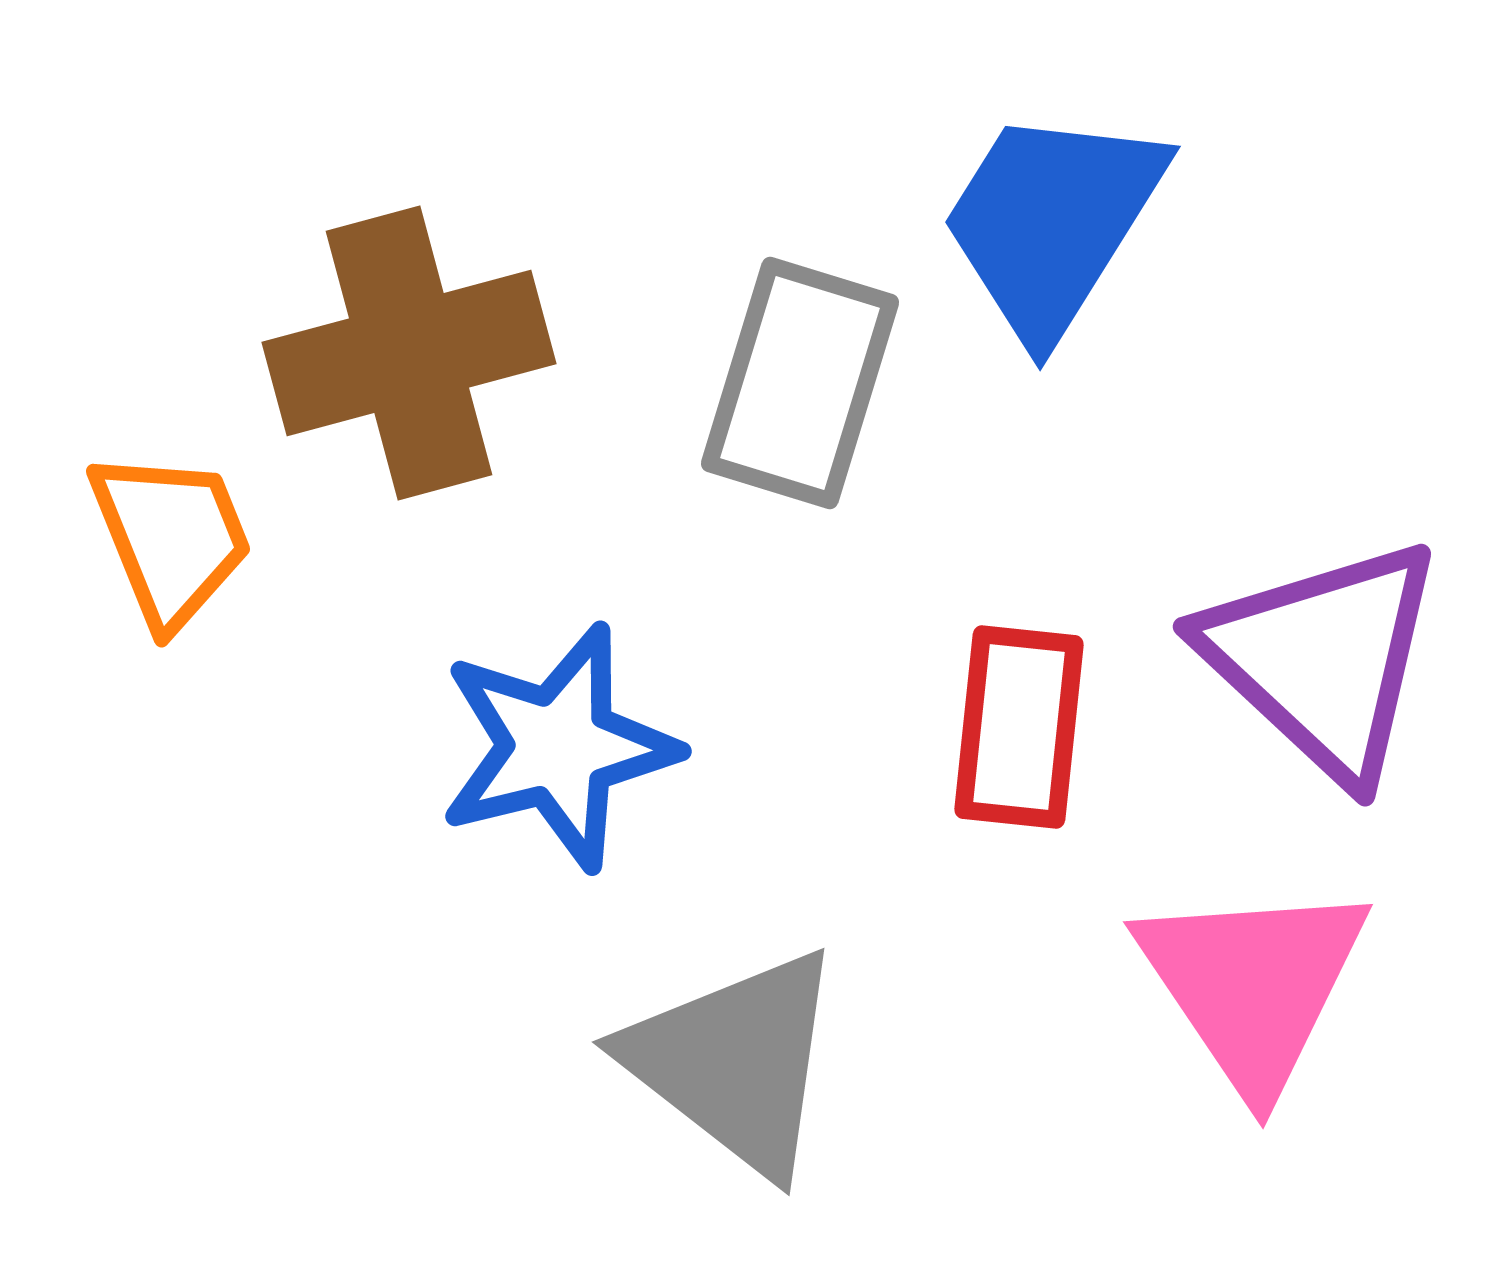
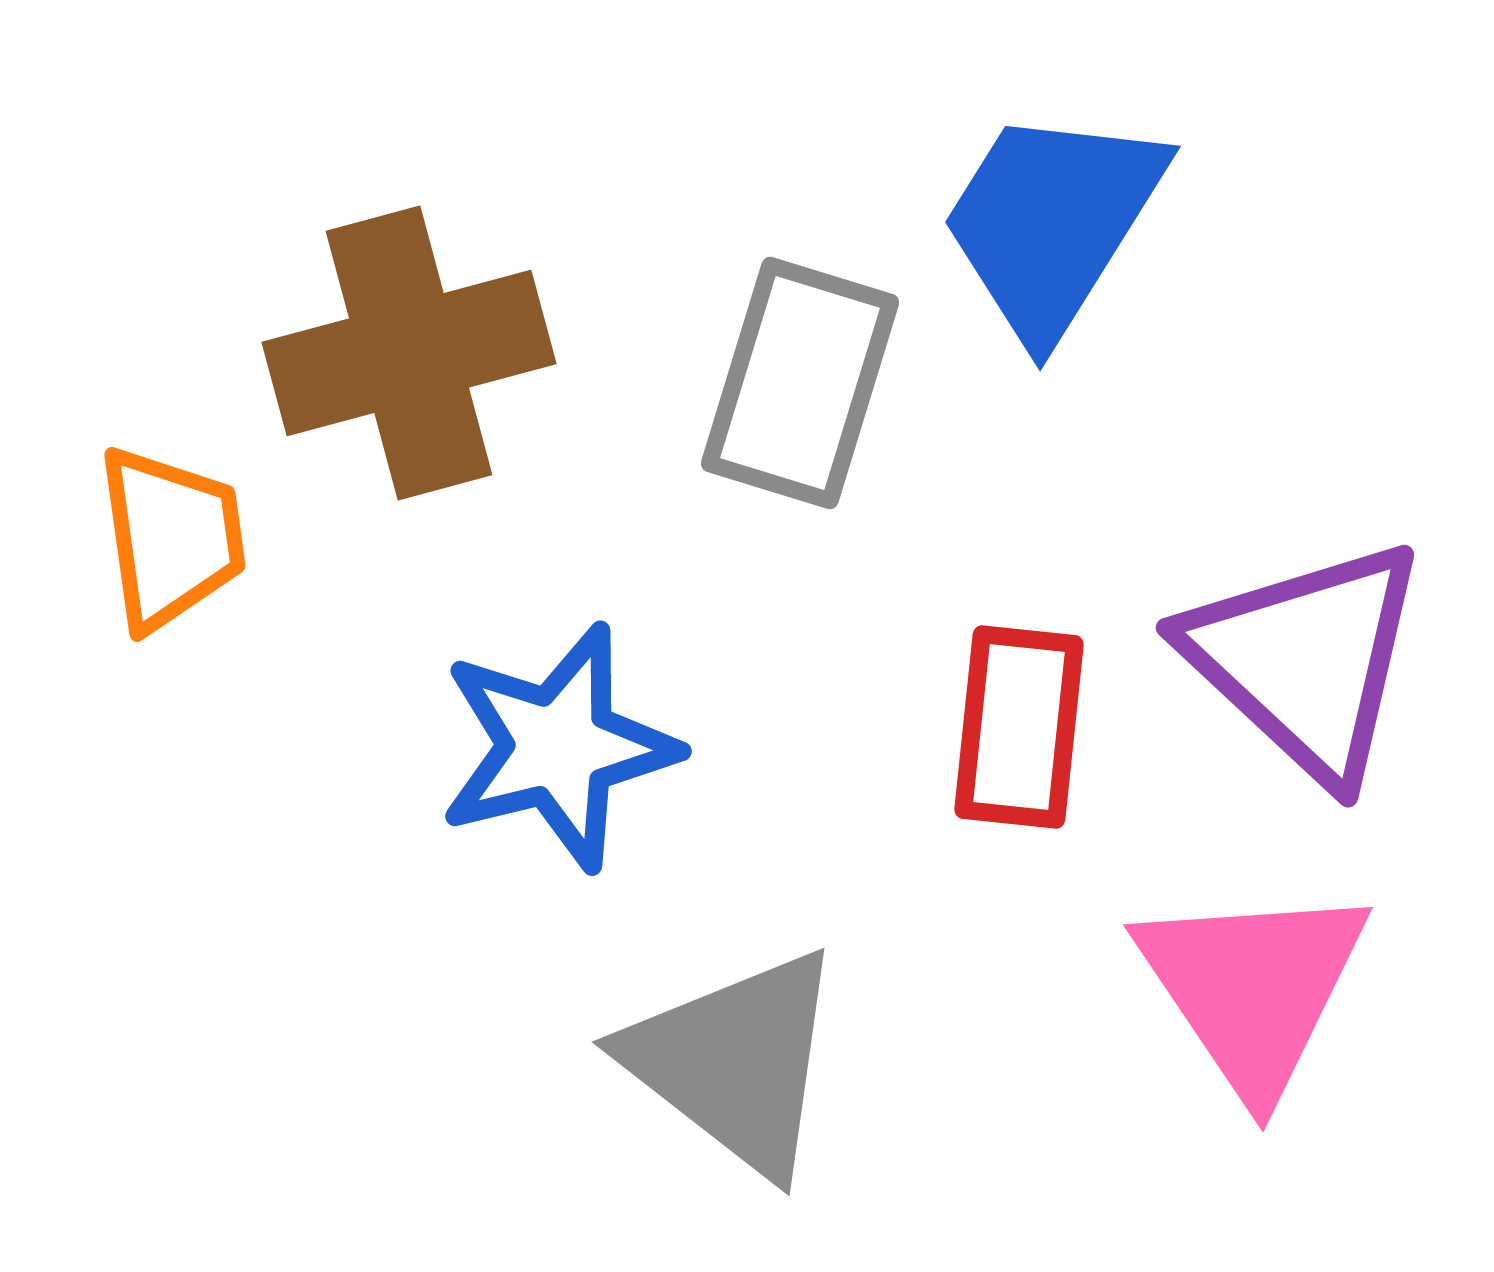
orange trapezoid: rotated 14 degrees clockwise
purple triangle: moved 17 px left, 1 px down
pink triangle: moved 3 px down
